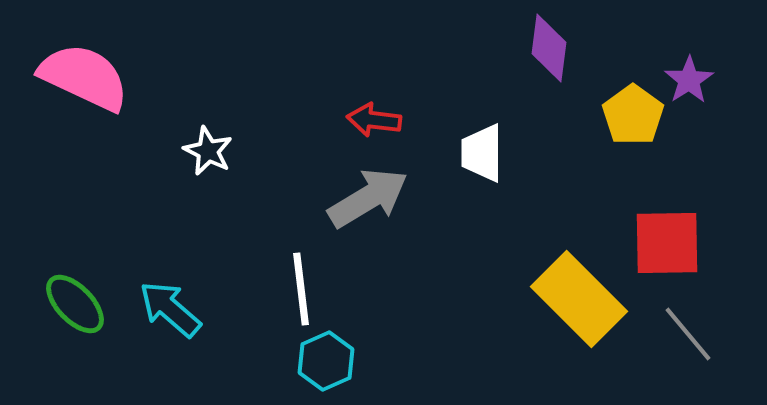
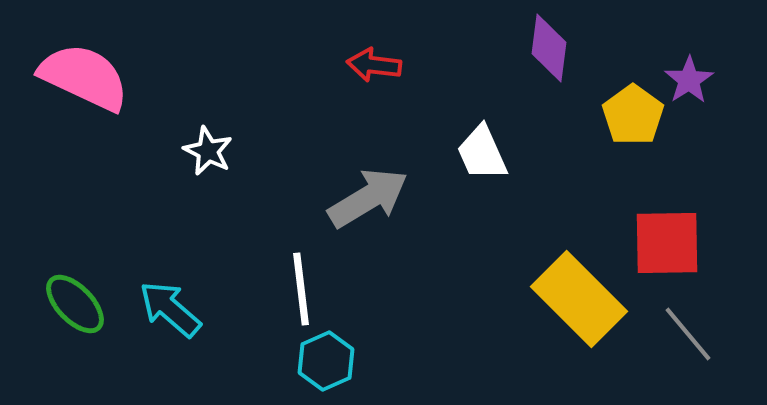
red arrow: moved 55 px up
white trapezoid: rotated 24 degrees counterclockwise
